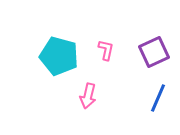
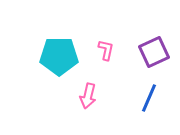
cyan pentagon: rotated 15 degrees counterclockwise
blue line: moved 9 px left
